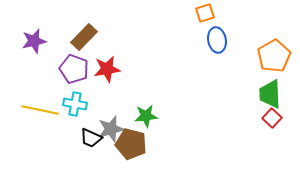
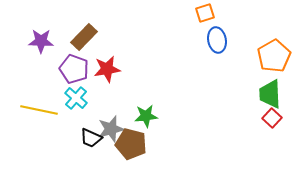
purple star: moved 7 px right; rotated 15 degrees clockwise
cyan cross: moved 1 px right, 6 px up; rotated 30 degrees clockwise
yellow line: moved 1 px left
